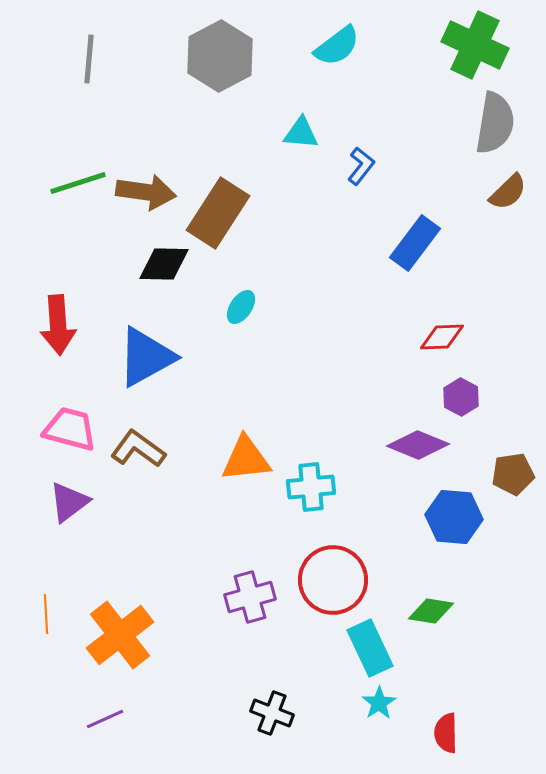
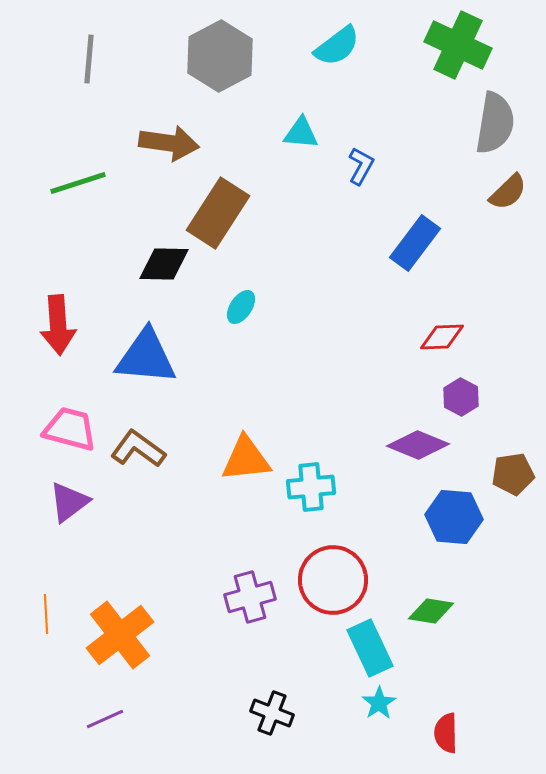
green cross: moved 17 px left
blue L-shape: rotated 9 degrees counterclockwise
brown arrow: moved 23 px right, 49 px up
blue triangle: rotated 34 degrees clockwise
